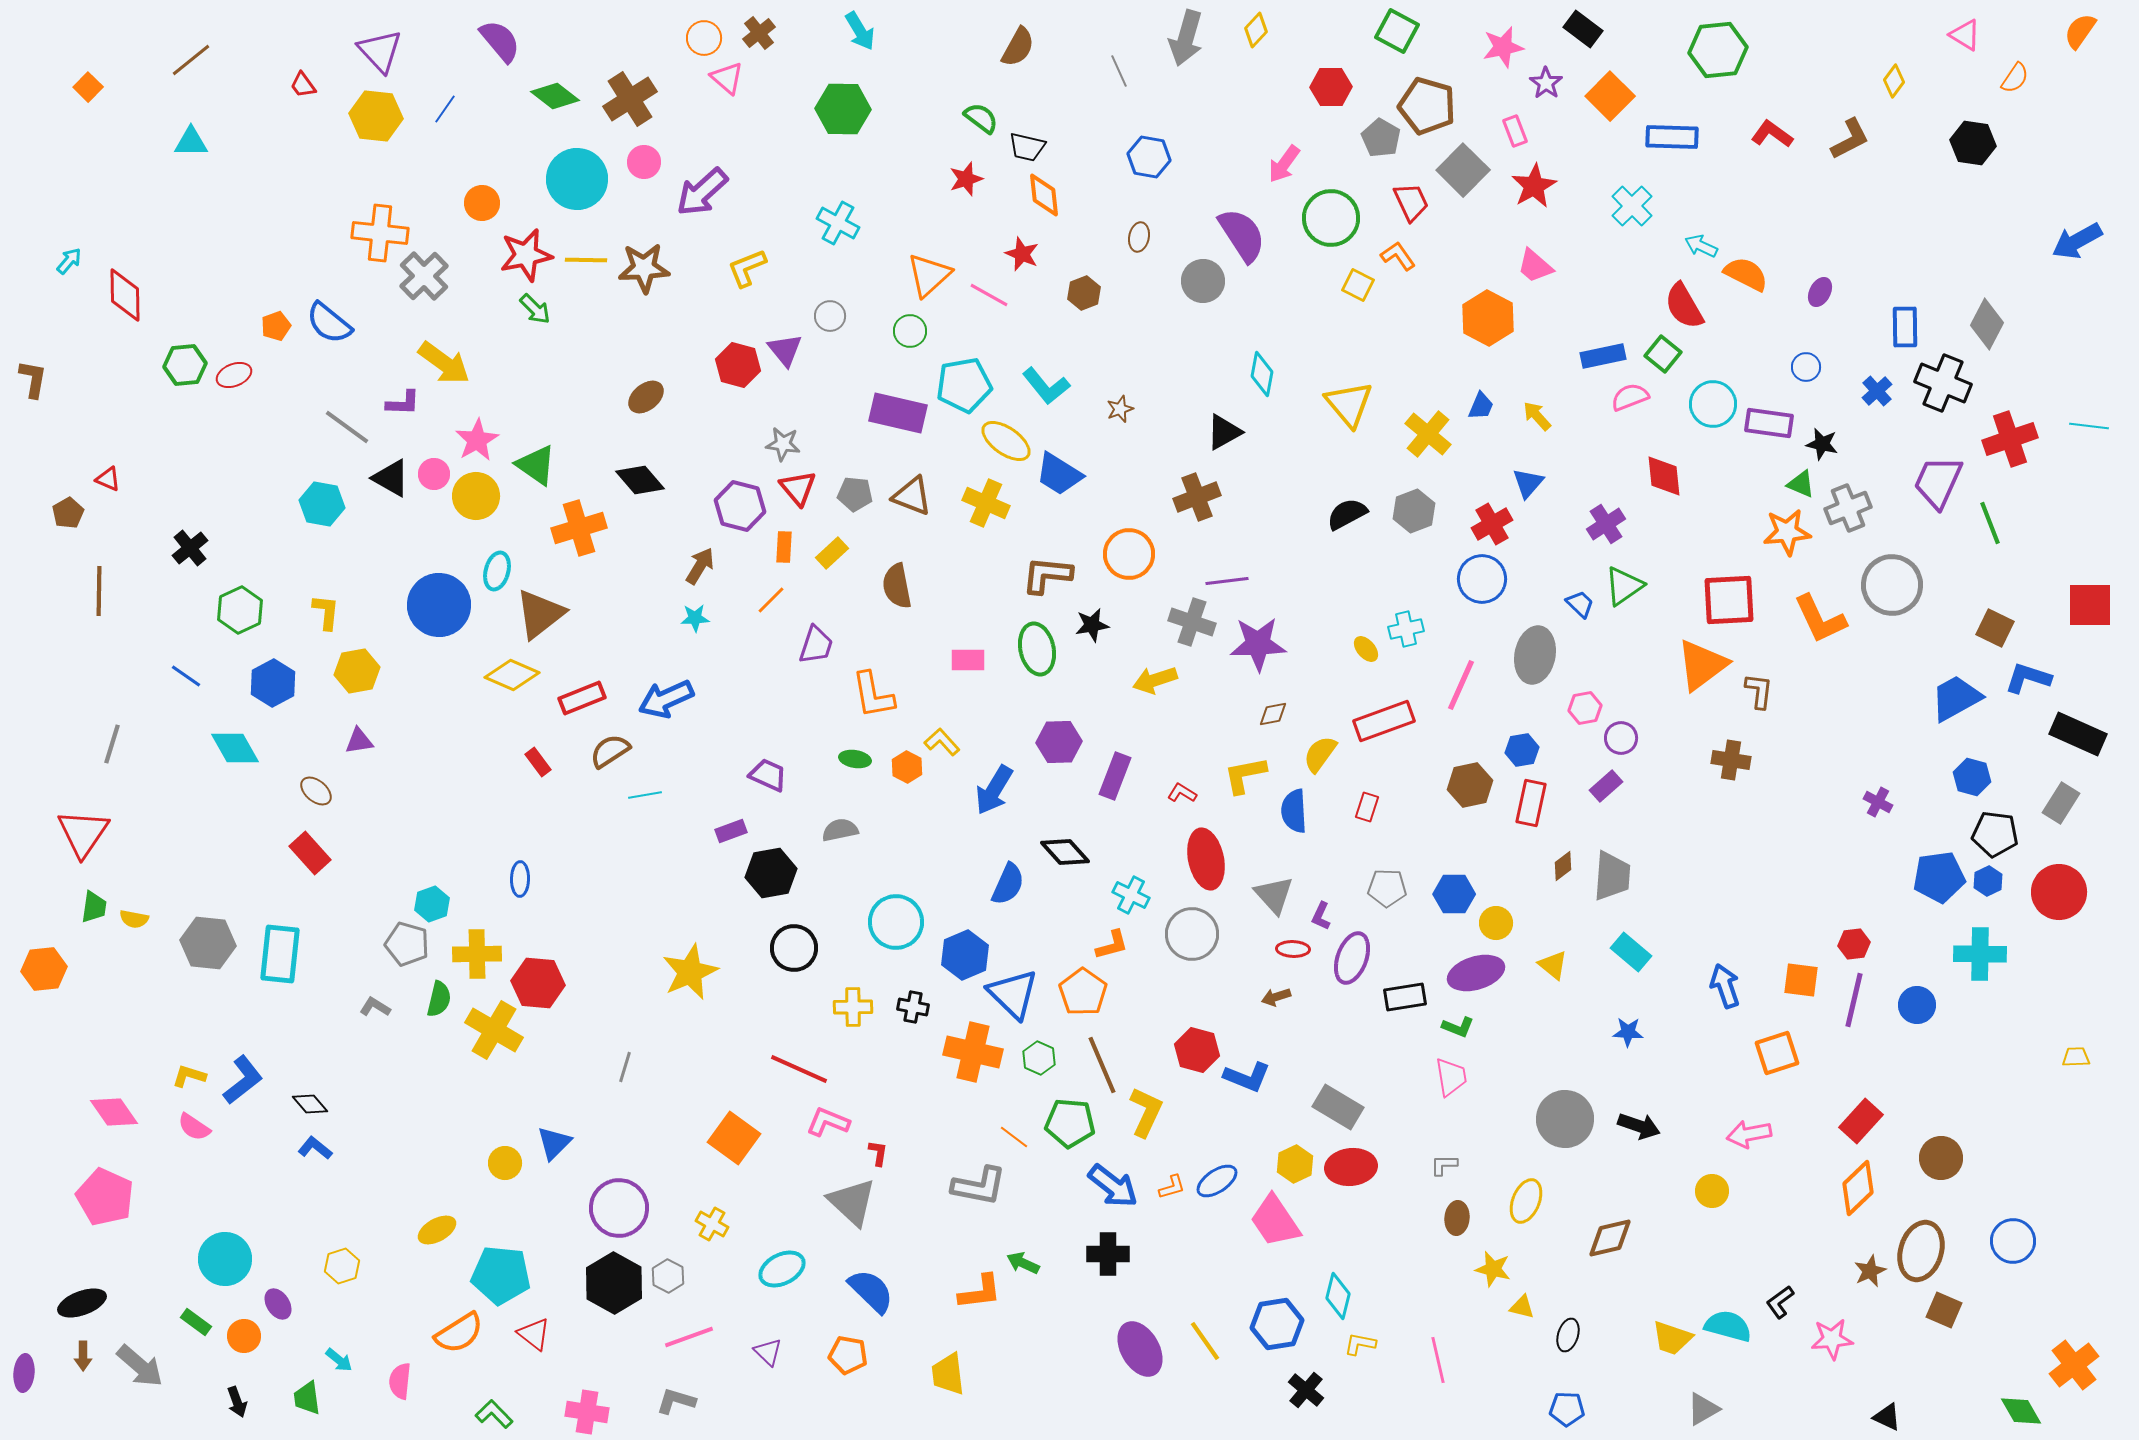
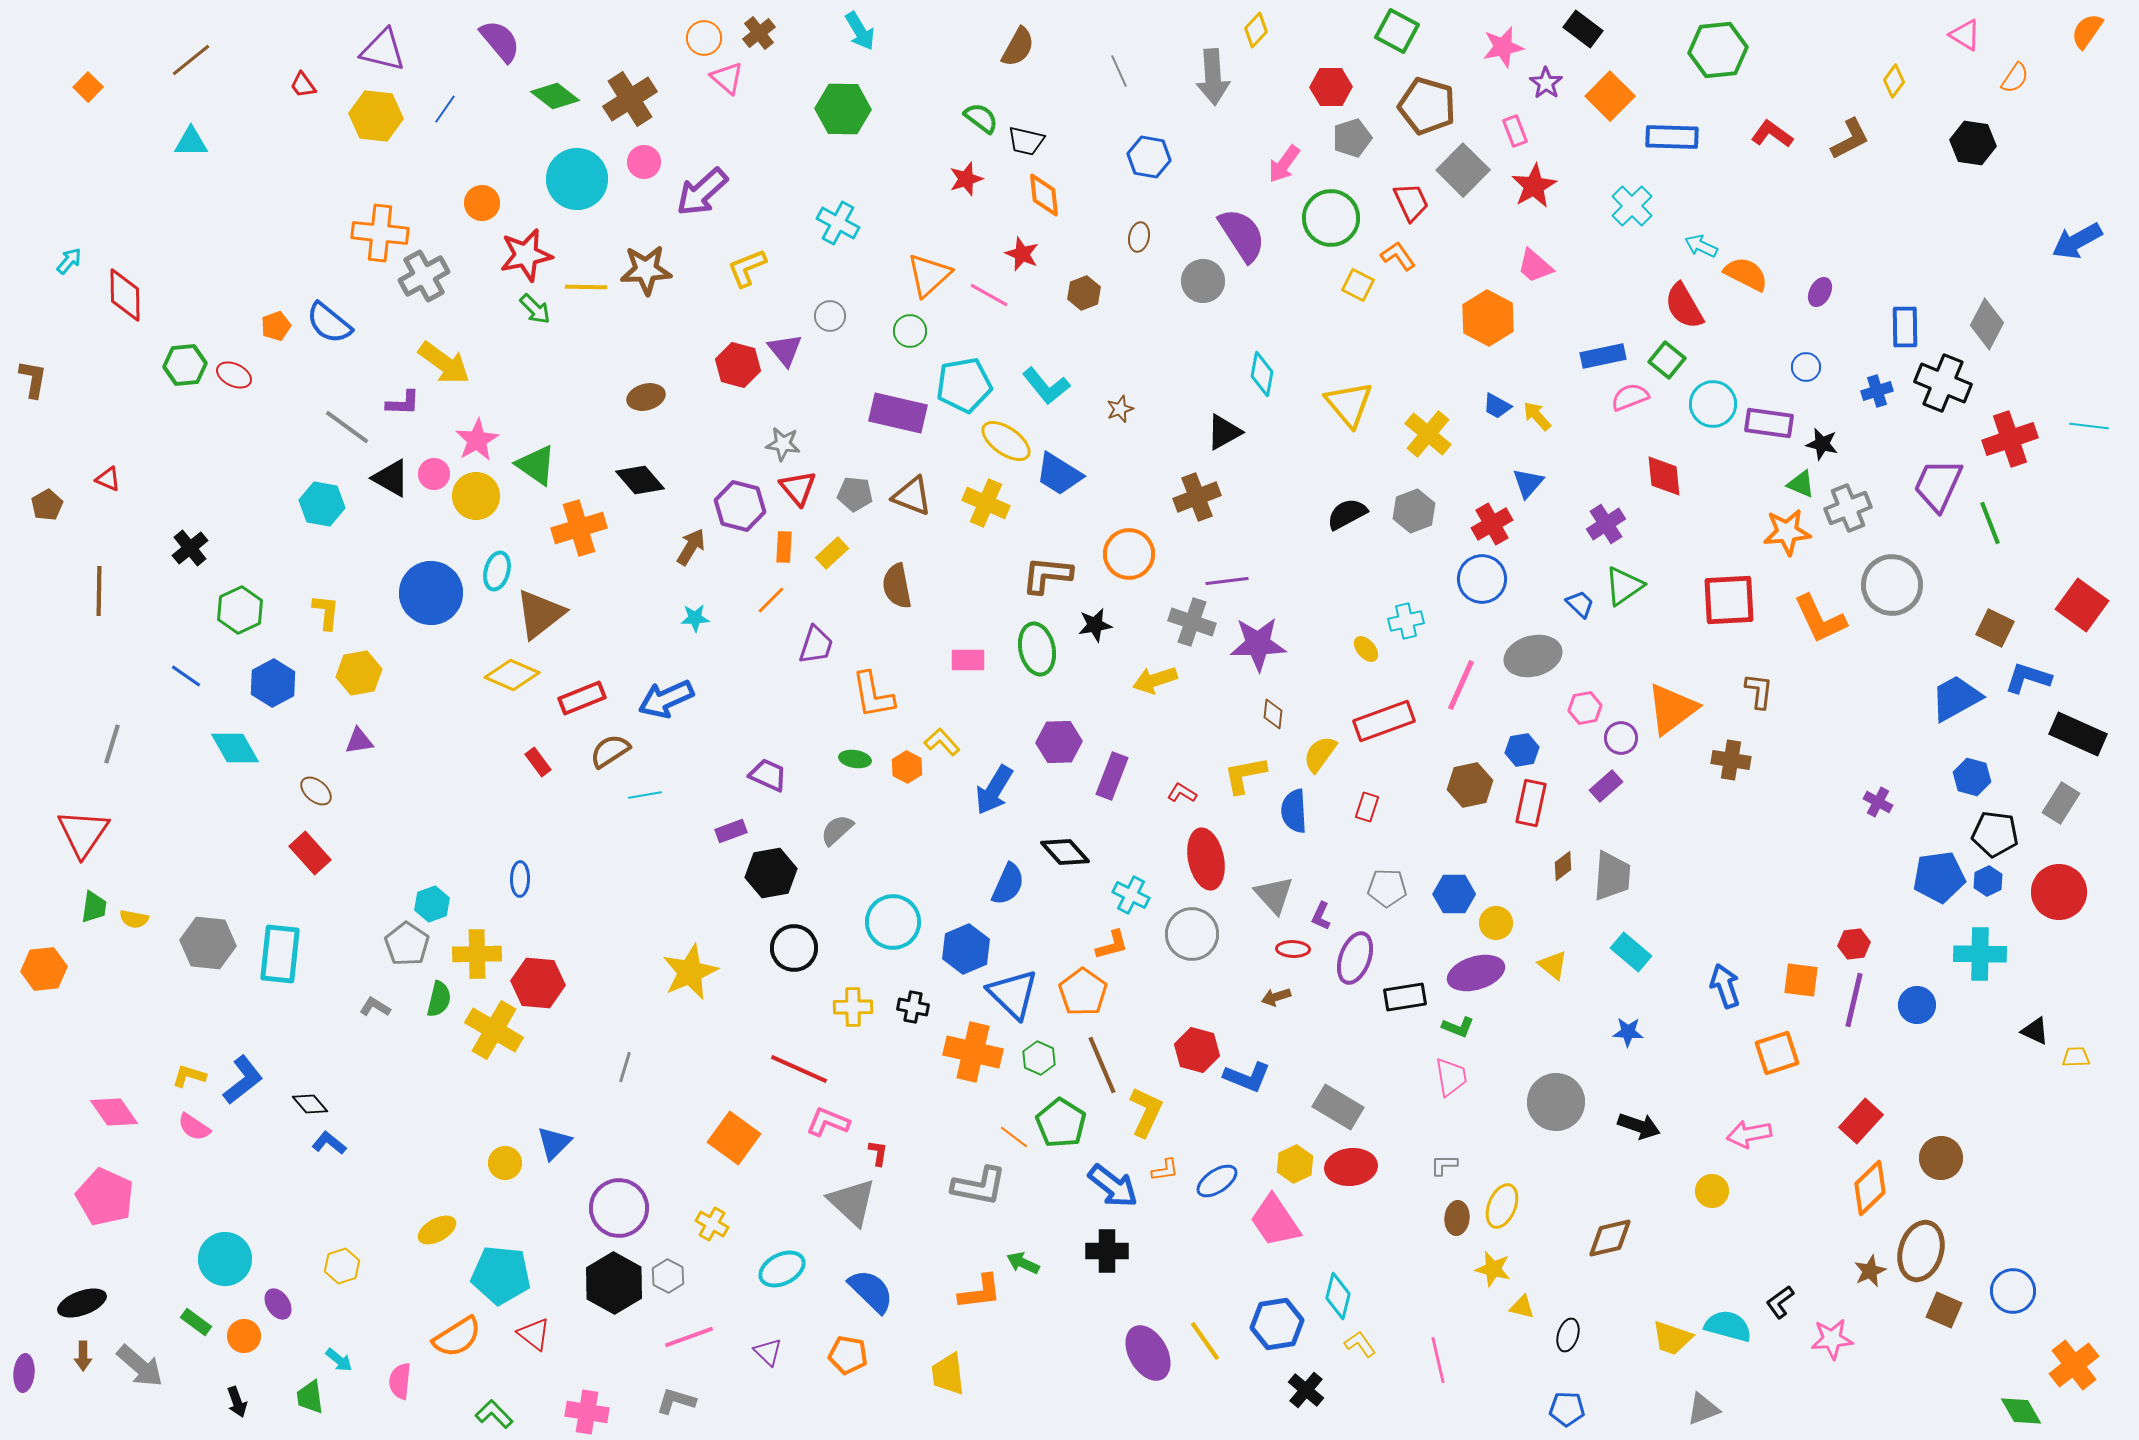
orange semicircle at (2080, 31): moved 7 px right
gray arrow at (1186, 38): moved 27 px right, 39 px down; rotated 20 degrees counterclockwise
purple triangle at (380, 51): moved 3 px right, 1 px up; rotated 33 degrees counterclockwise
gray pentagon at (1381, 138): moved 29 px left; rotated 24 degrees clockwise
black trapezoid at (1027, 147): moved 1 px left, 6 px up
yellow line at (586, 260): moved 27 px down
brown star at (644, 268): moved 2 px right, 2 px down
gray cross at (424, 276): rotated 15 degrees clockwise
green square at (1663, 354): moved 4 px right, 6 px down
red ellipse at (234, 375): rotated 48 degrees clockwise
blue cross at (1877, 391): rotated 24 degrees clockwise
brown ellipse at (646, 397): rotated 24 degrees clockwise
blue trapezoid at (1481, 406): moved 16 px right; rotated 96 degrees clockwise
purple trapezoid at (1938, 482): moved 3 px down
brown pentagon at (68, 513): moved 21 px left, 8 px up
brown arrow at (700, 566): moved 9 px left, 19 px up
blue circle at (439, 605): moved 8 px left, 12 px up
red square at (2090, 605): moved 8 px left; rotated 36 degrees clockwise
black star at (1092, 625): moved 3 px right
cyan cross at (1406, 629): moved 8 px up
gray ellipse at (1535, 655): moved 2 px left, 1 px down; rotated 64 degrees clockwise
orange triangle at (1702, 665): moved 30 px left, 44 px down
yellow hexagon at (357, 671): moved 2 px right, 2 px down
brown diamond at (1273, 714): rotated 72 degrees counterclockwise
purple rectangle at (1115, 776): moved 3 px left
gray semicircle at (840, 830): moved 3 px left; rotated 30 degrees counterclockwise
cyan circle at (896, 922): moved 3 px left
gray pentagon at (407, 944): rotated 18 degrees clockwise
blue hexagon at (965, 955): moved 1 px right, 6 px up
purple ellipse at (1352, 958): moved 3 px right
gray circle at (1565, 1119): moved 9 px left, 17 px up
green pentagon at (1070, 1123): moved 9 px left; rotated 27 degrees clockwise
blue L-shape at (315, 1148): moved 14 px right, 5 px up
orange L-shape at (1172, 1187): moved 7 px left, 17 px up; rotated 8 degrees clockwise
orange diamond at (1858, 1188): moved 12 px right
yellow ellipse at (1526, 1201): moved 24 px left, 5 px down
blue circle at (2013, 1241): moved 50 px down
black cross at (1108, 1254): moved 1 px left, 3 px up
orange semicircle at (459, 1333): moved 2 px left, 4 px down
yellow L-shape at (1360, 1344): rotated 44 degrees clockwise
purple ellipse at (1140, 1349): moved 8 px right, 4 px down
green trapezoid at (307, 1398): moved 3 px right, 1 px up
gray triangle at (1703, 1409): rotated 9 degrees clockwise
black triangle at (1887, 1417): moved 148 px right, 386 px up
